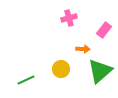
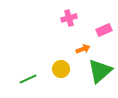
pink rectangle: rotated 28 degrees clockwise
orange arrow: rotated 24 degrees counterclockwise
green line: moved 2 px right, 1 px up
